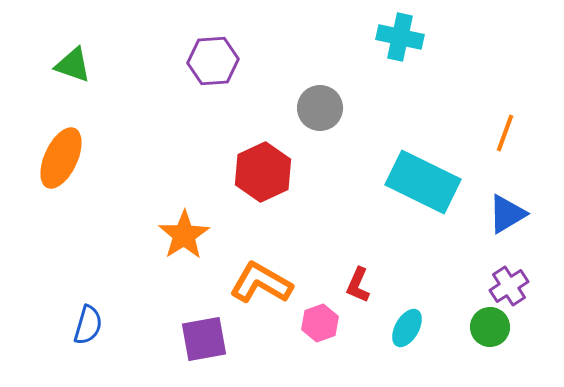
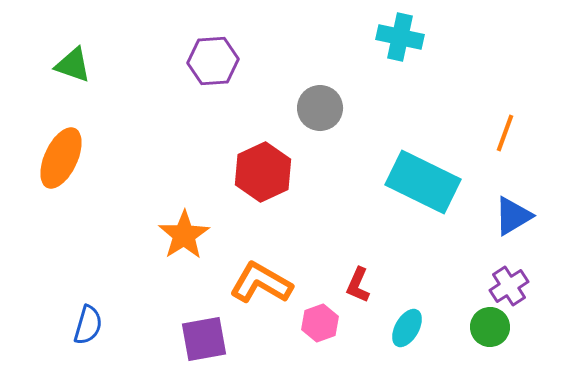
blue triangle: moved 6 px right, 2 px down
